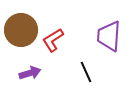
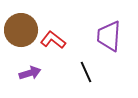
red L-shape: rotated 70 degrees clockwise
